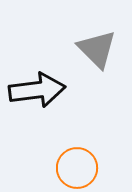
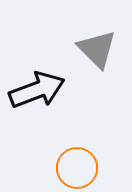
black arrow: rotated 14 degrees counterclockwise
